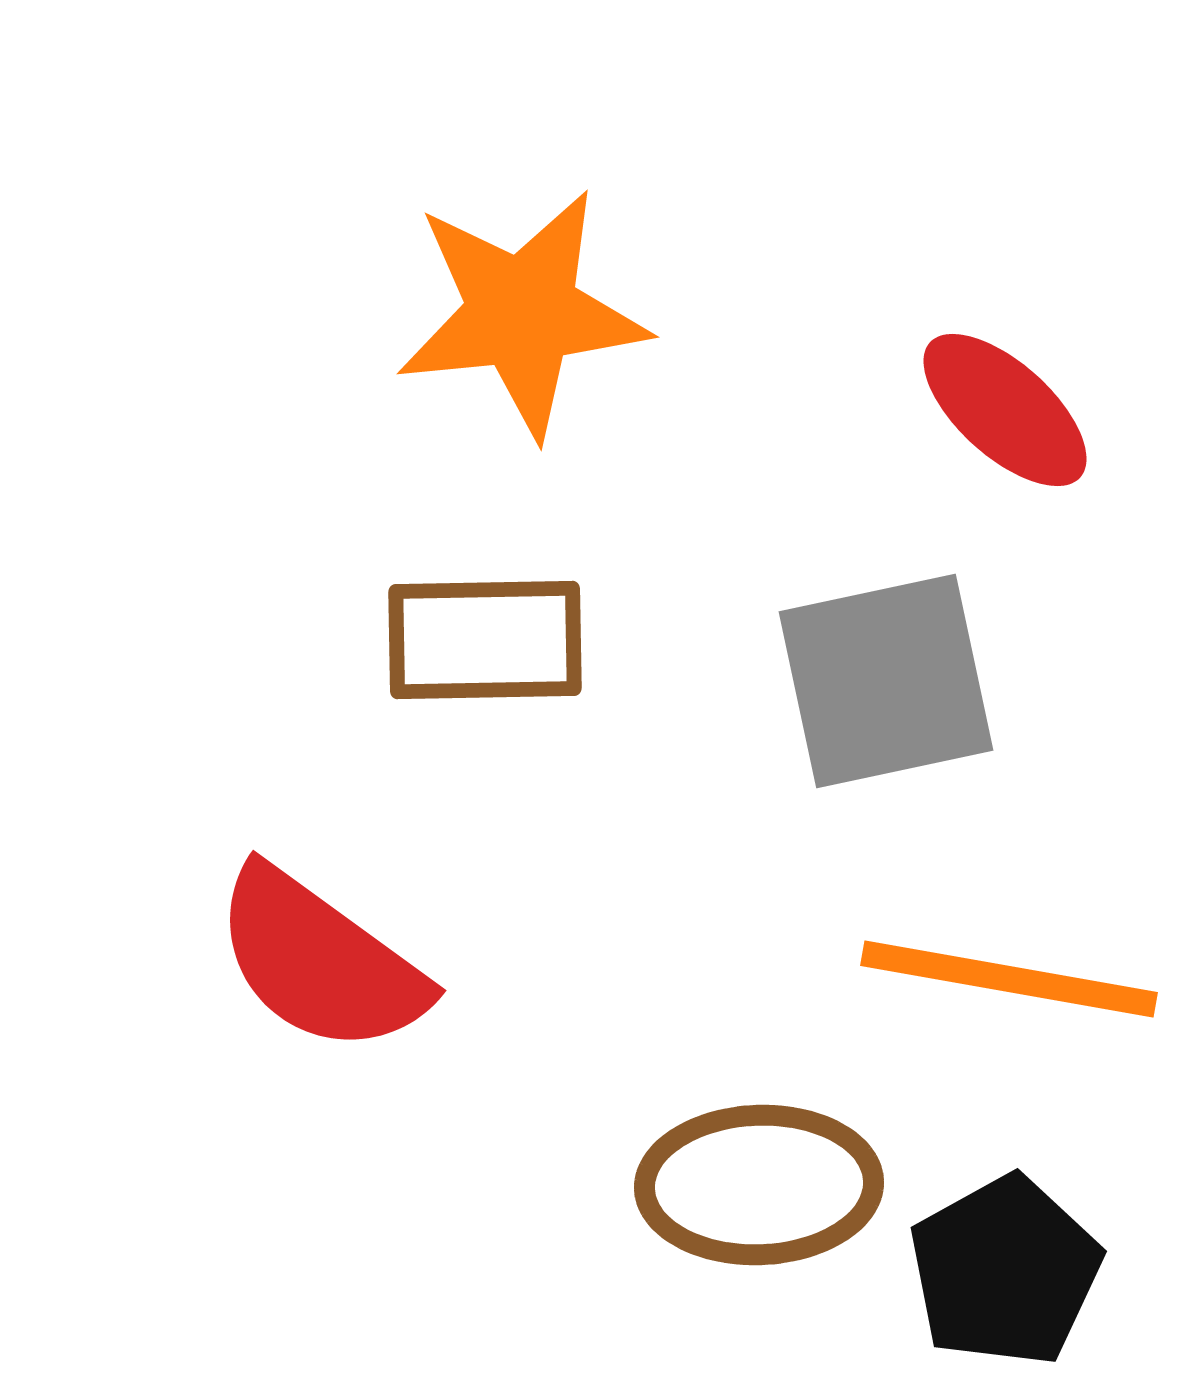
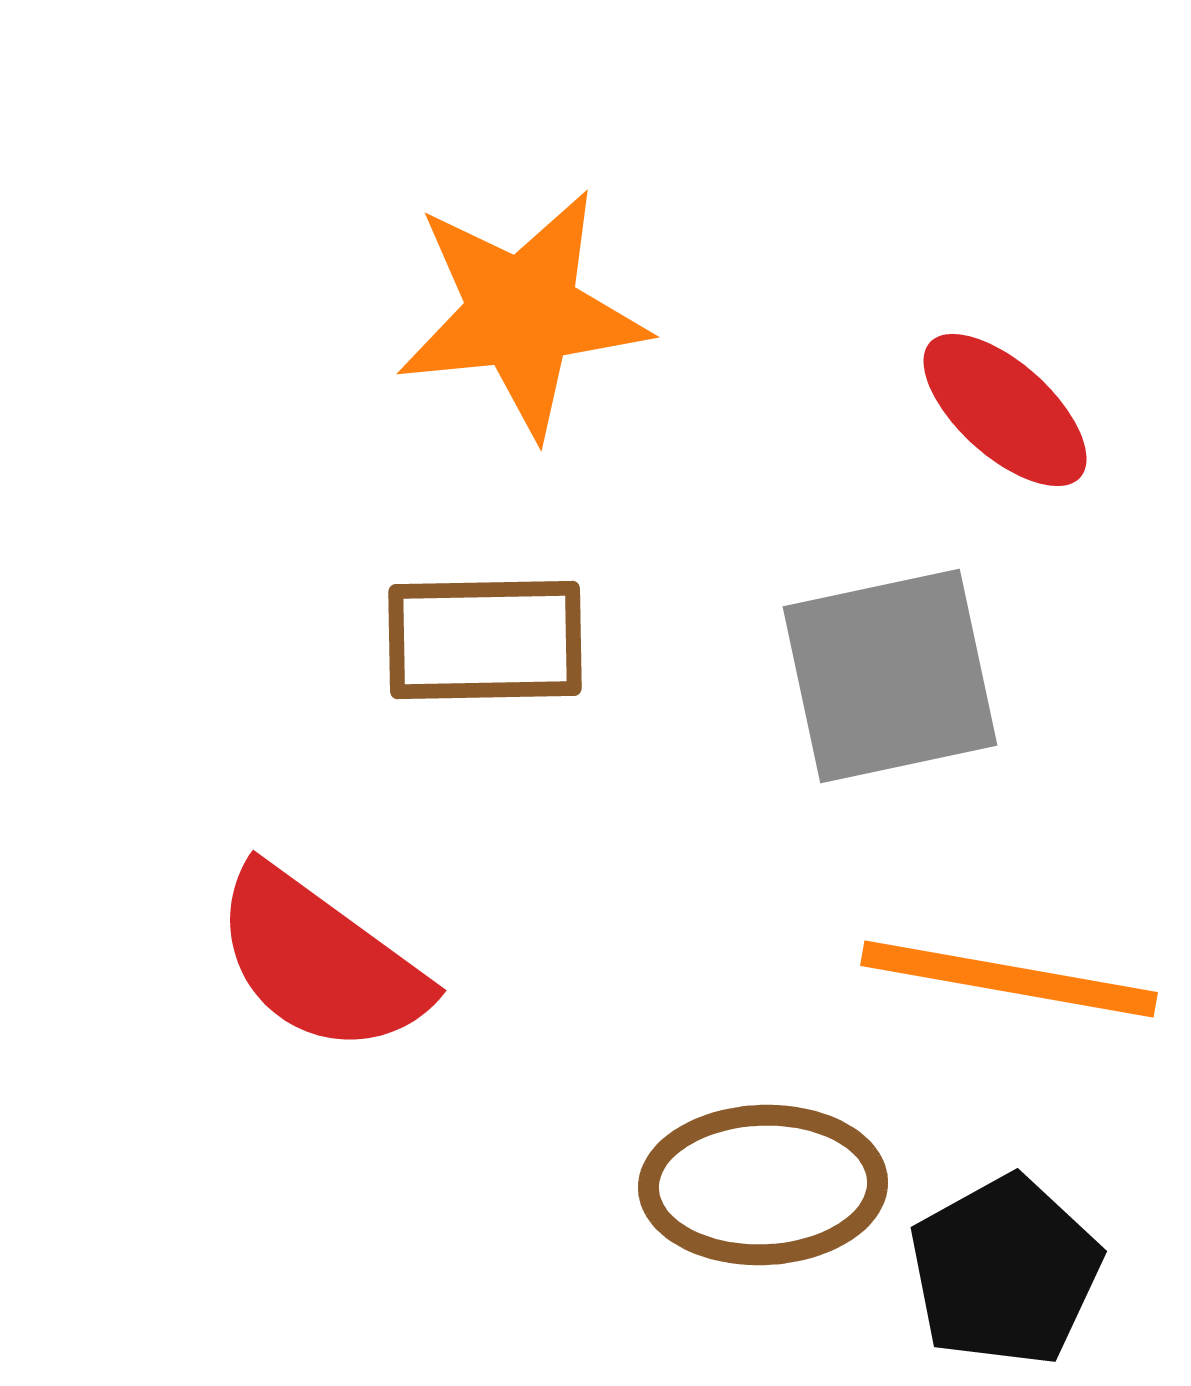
gray square: moved 4 px right, 5 px up
brown ellipse: moved 4 px right
